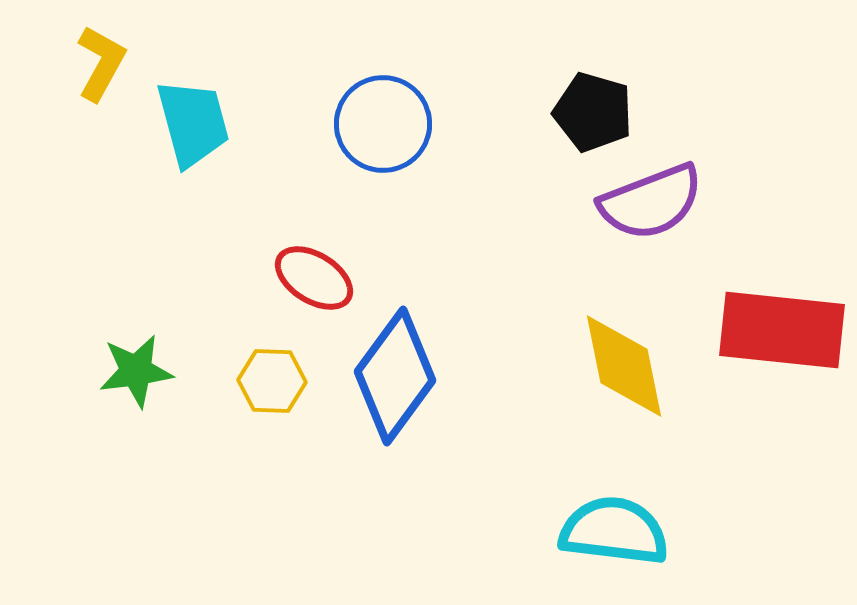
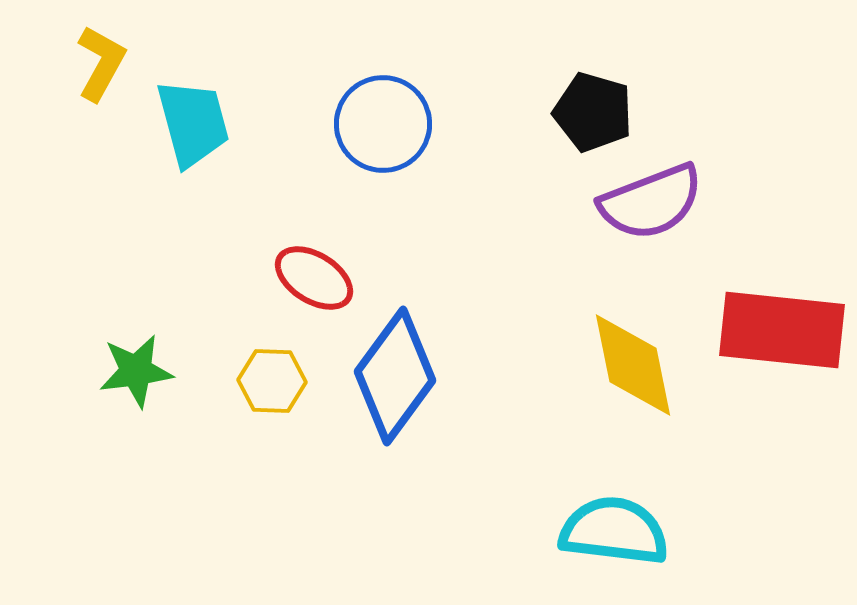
yellow diamond: moved 9 px right, 1 px up
